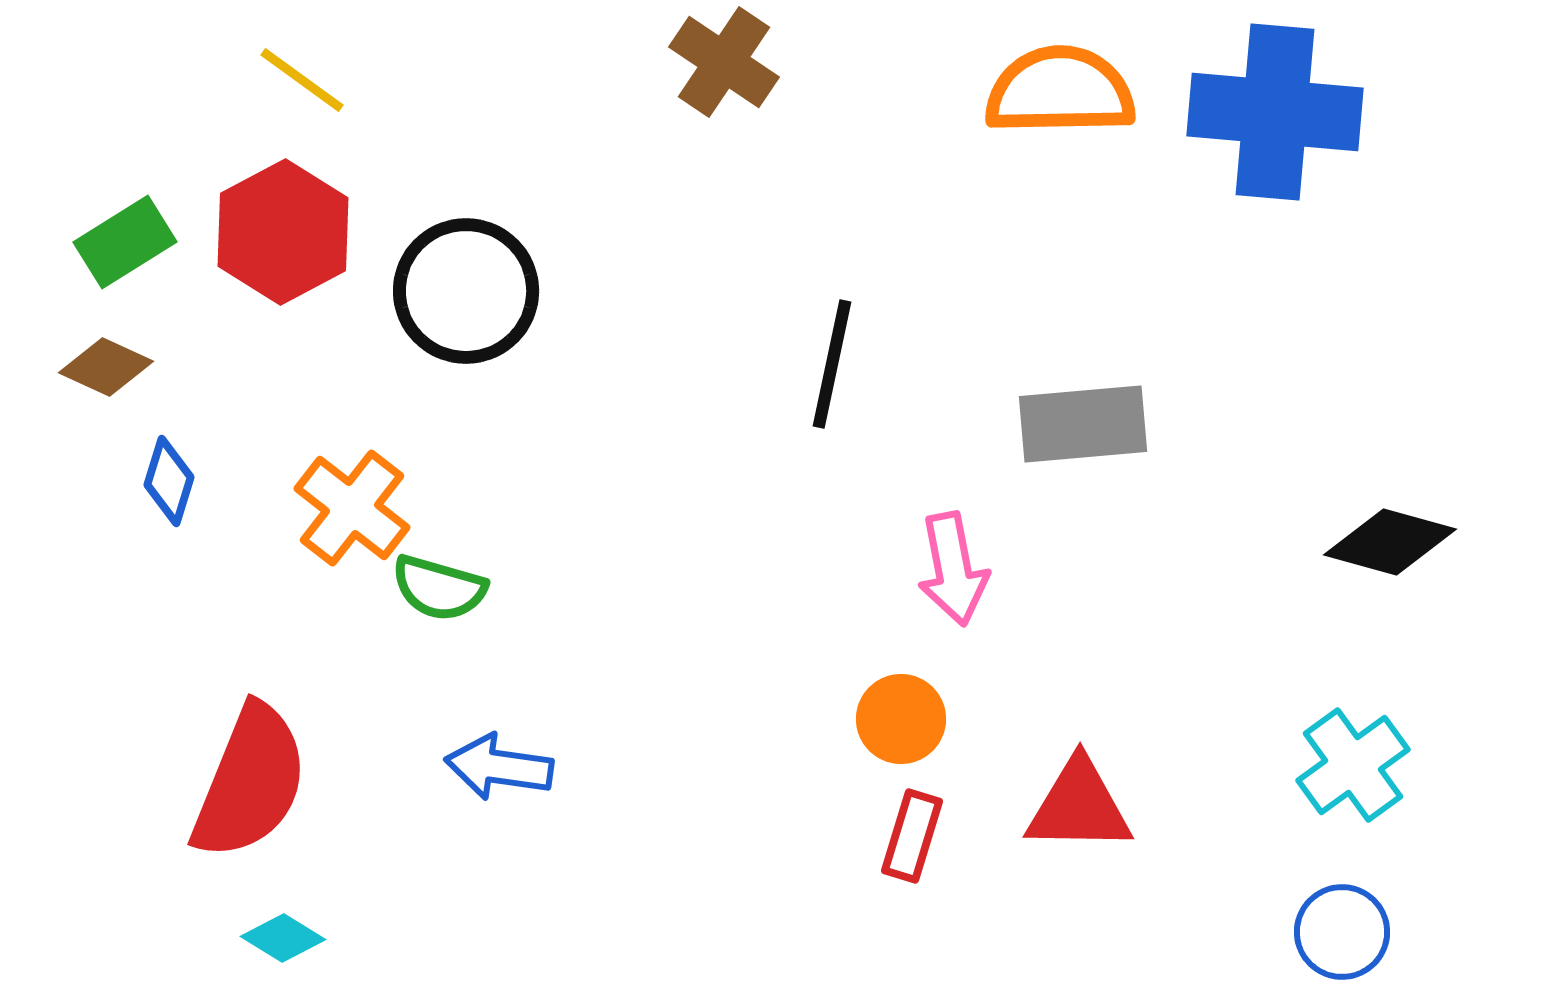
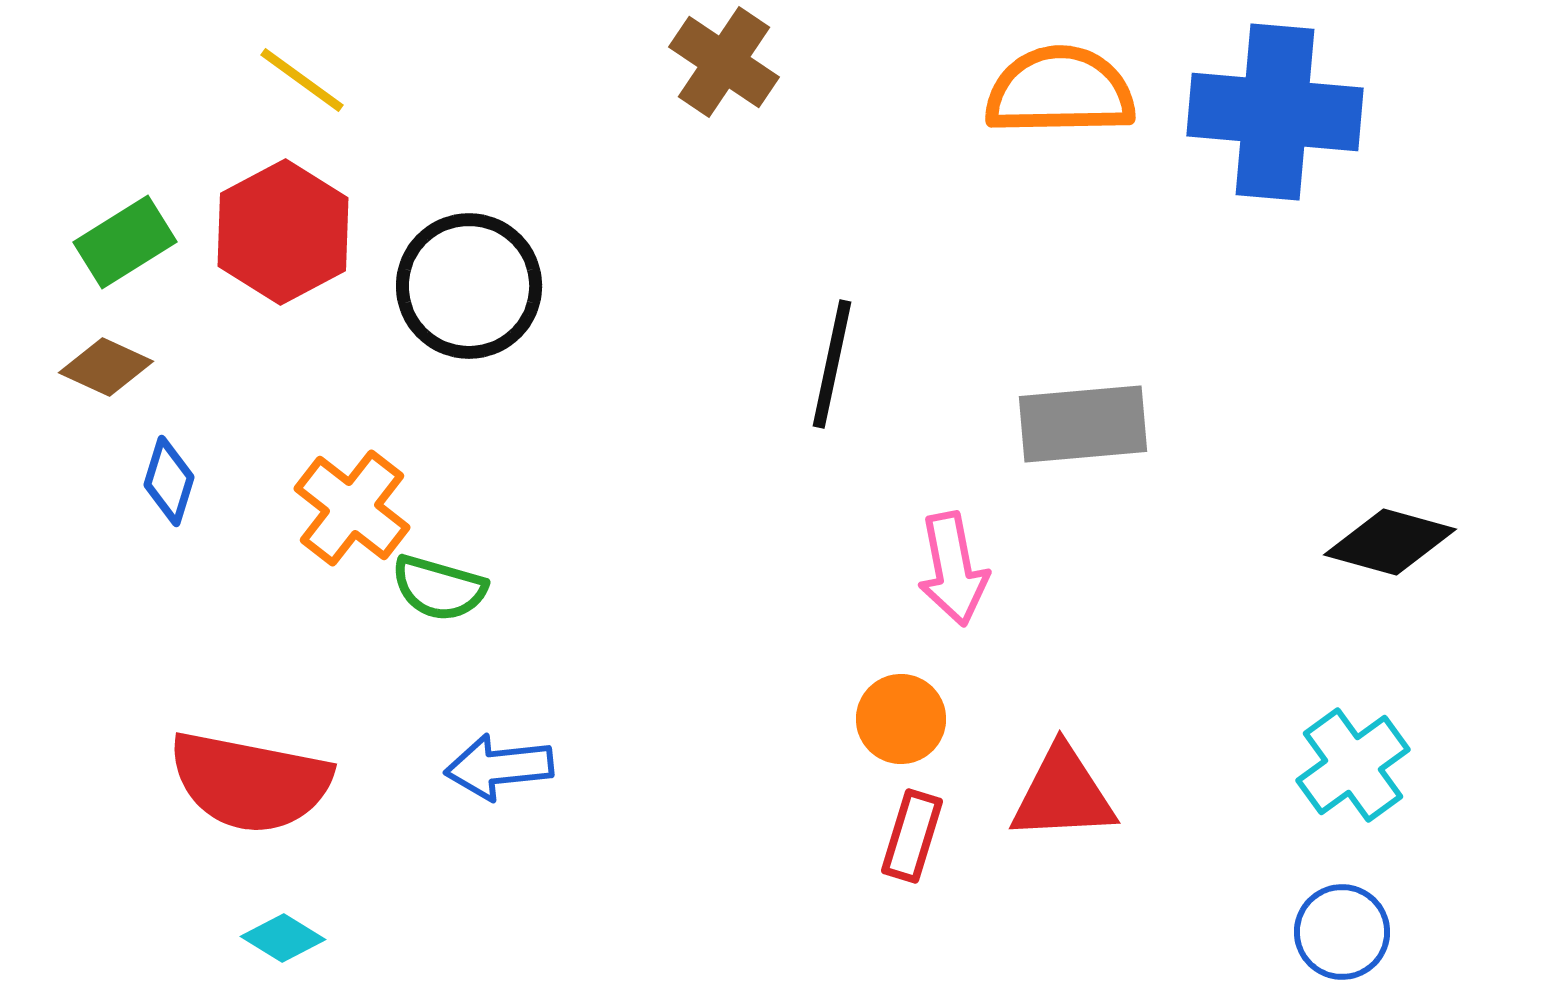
black circle: moved 3 px right, 5 px up
blue arrow: rotated 14 degrees counterclockwise
red semicircle: rotated 79 degrees clockwise
red triangle: moved 16 px left, 12 px up; rotated 4 degrees counterclockwise
